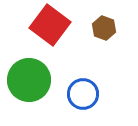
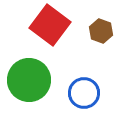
brown hexagon: moved 3 px left, 3 px down
blue circle: moved 1 px right, 1 px up
